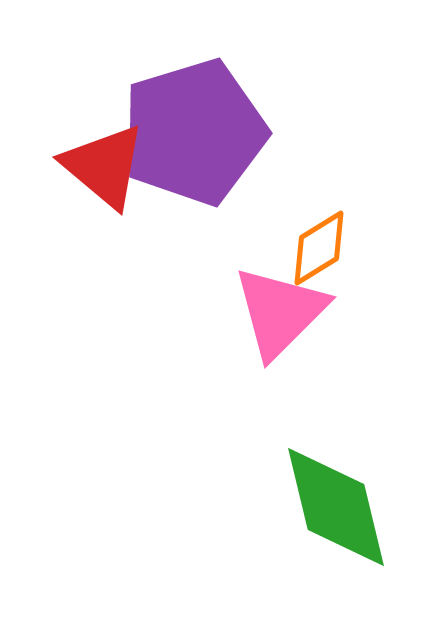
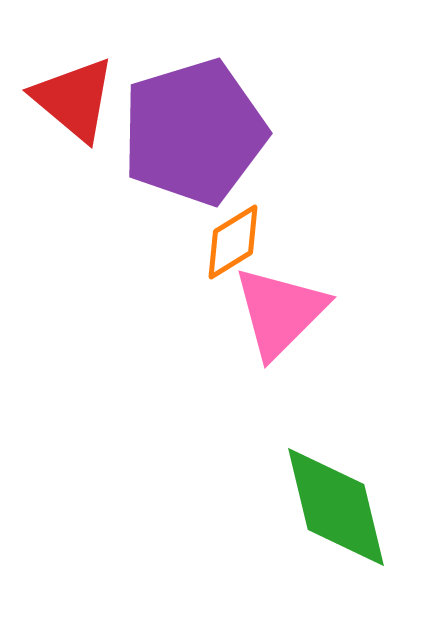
red triangle: moved 30 px left, 67 px up
orange diamond: moved 86 px left, 6 px up
